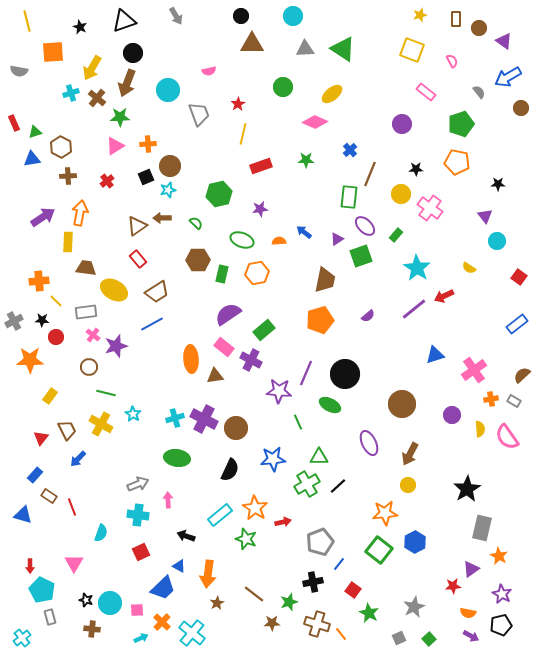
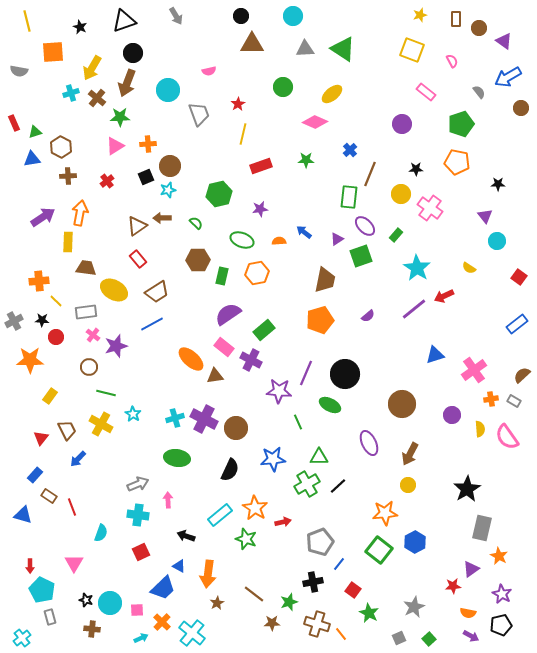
green rectangle at (222, 274): moved 2 px down
orange ellipse at (191, 359): rotated 44 degrees counterclockwise
